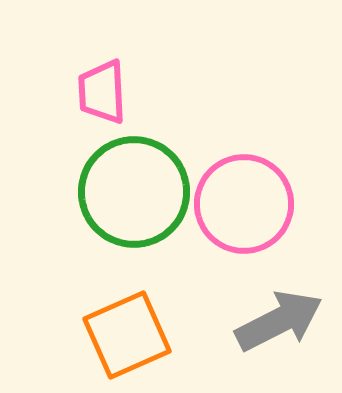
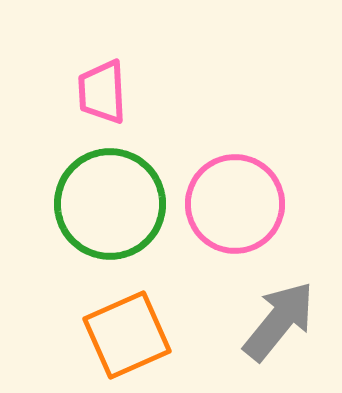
green circle: moved 24 px left, 12 px down
pink circle: moved 9 px left
gray arrow: rotated 24 degrees counterclockwise
